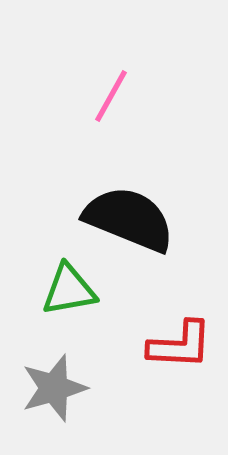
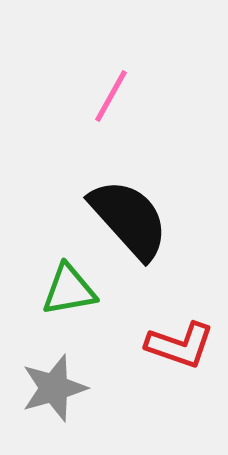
black semicircle: rotated 26 degrees clockwise
red L-shape: rotated 16 degrees clockwise
